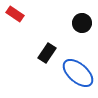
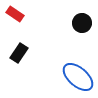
black rectangle: moved 28 px left
blue ellipse: moved 4 px down
